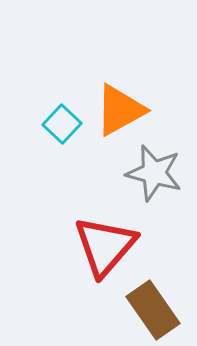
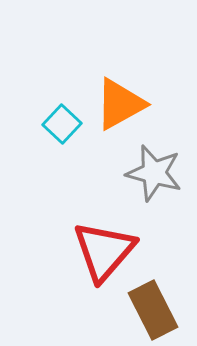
orange triangle: moved 6 px up
red triangle: moved 1 px left, 5 px down
brown rectangle: rotated 8 degrees clockwise
